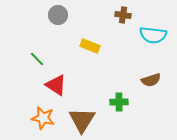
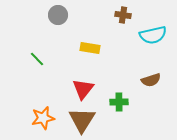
cyan semicircle: rotated 20 degrees counterclockwise
yellow rectangle: moved 2 px down; rotated 12 degrees counterclockwise
red triangle: moved 27 px right, 4 px down; rotated 35 degrees clockwise
orange star: rotated 25 degrees counterclockwise
